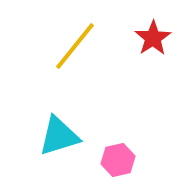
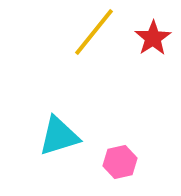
yellow line: moved 19 px right, 14 px up
pink hexagon: moved 2 px right, 2 px down
